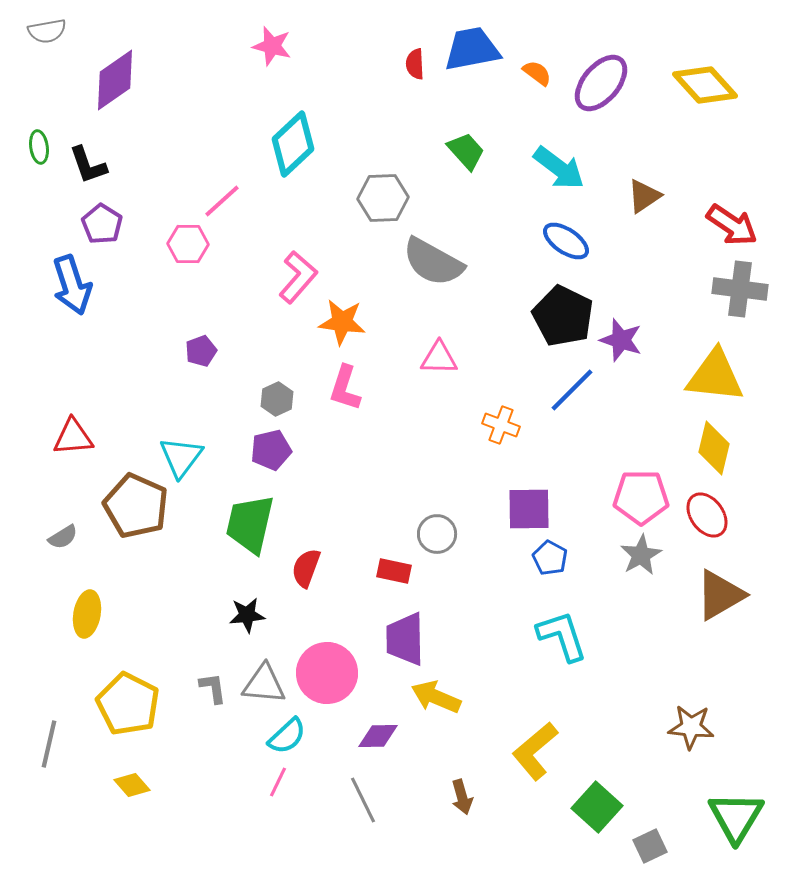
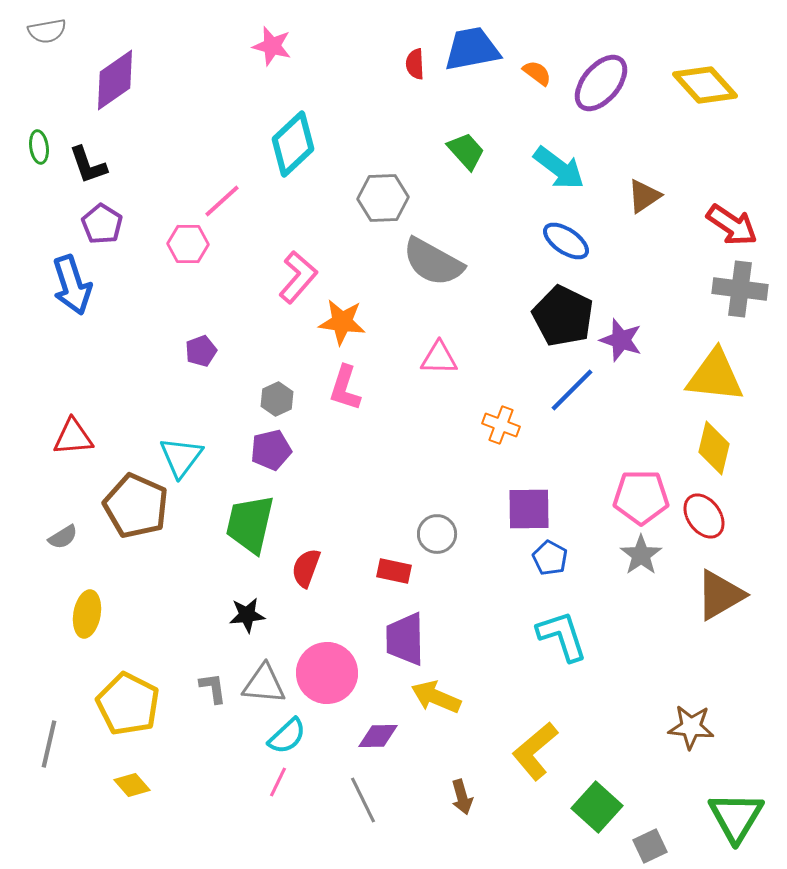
red ellipse at (707, 515): moved 3 px left, 1 px down
gray star at (641, 555): rotated 6 degrees counterclockwise
